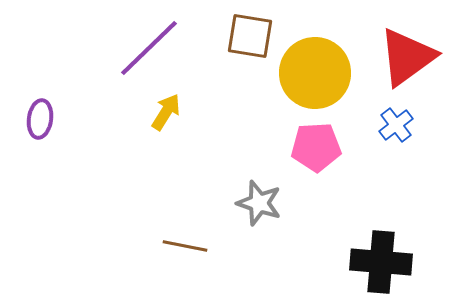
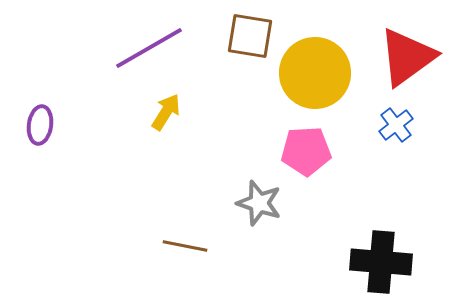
purple line: rotated 14 degrees clockwise
purple ellipse: moved 6 px down
pink pentagon: moved 10 px left, 4 px down
